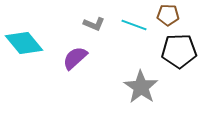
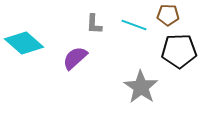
gray L-shape: rotated 70 degrees clockwise
cyan diamond: rotated 9 degrees counterclockwise
